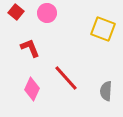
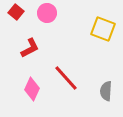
red L-shape: rotated 85 degrees clockwise
